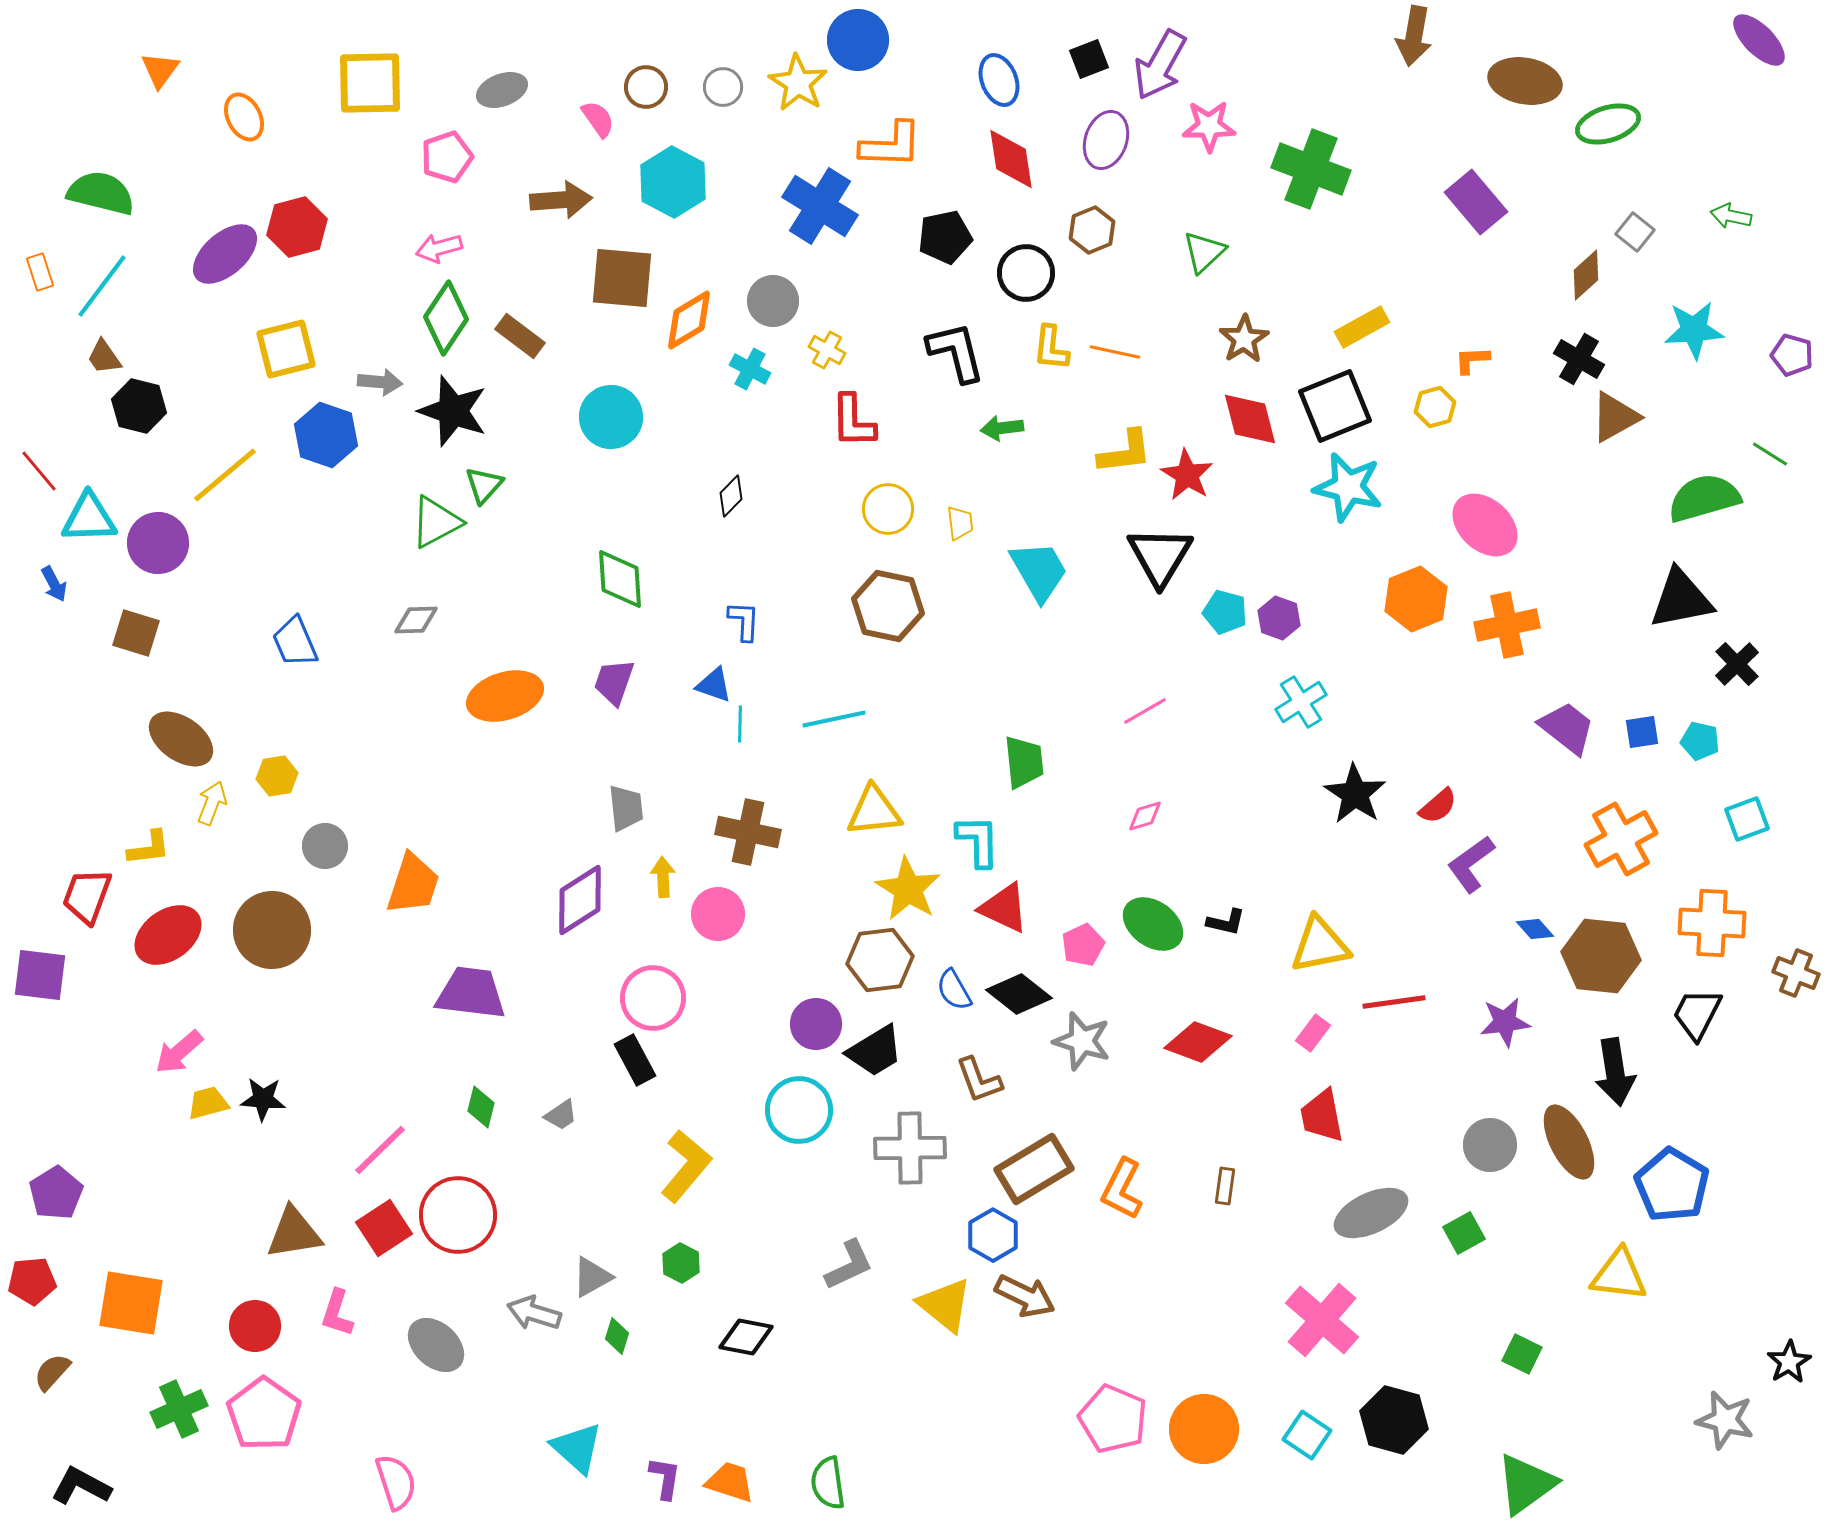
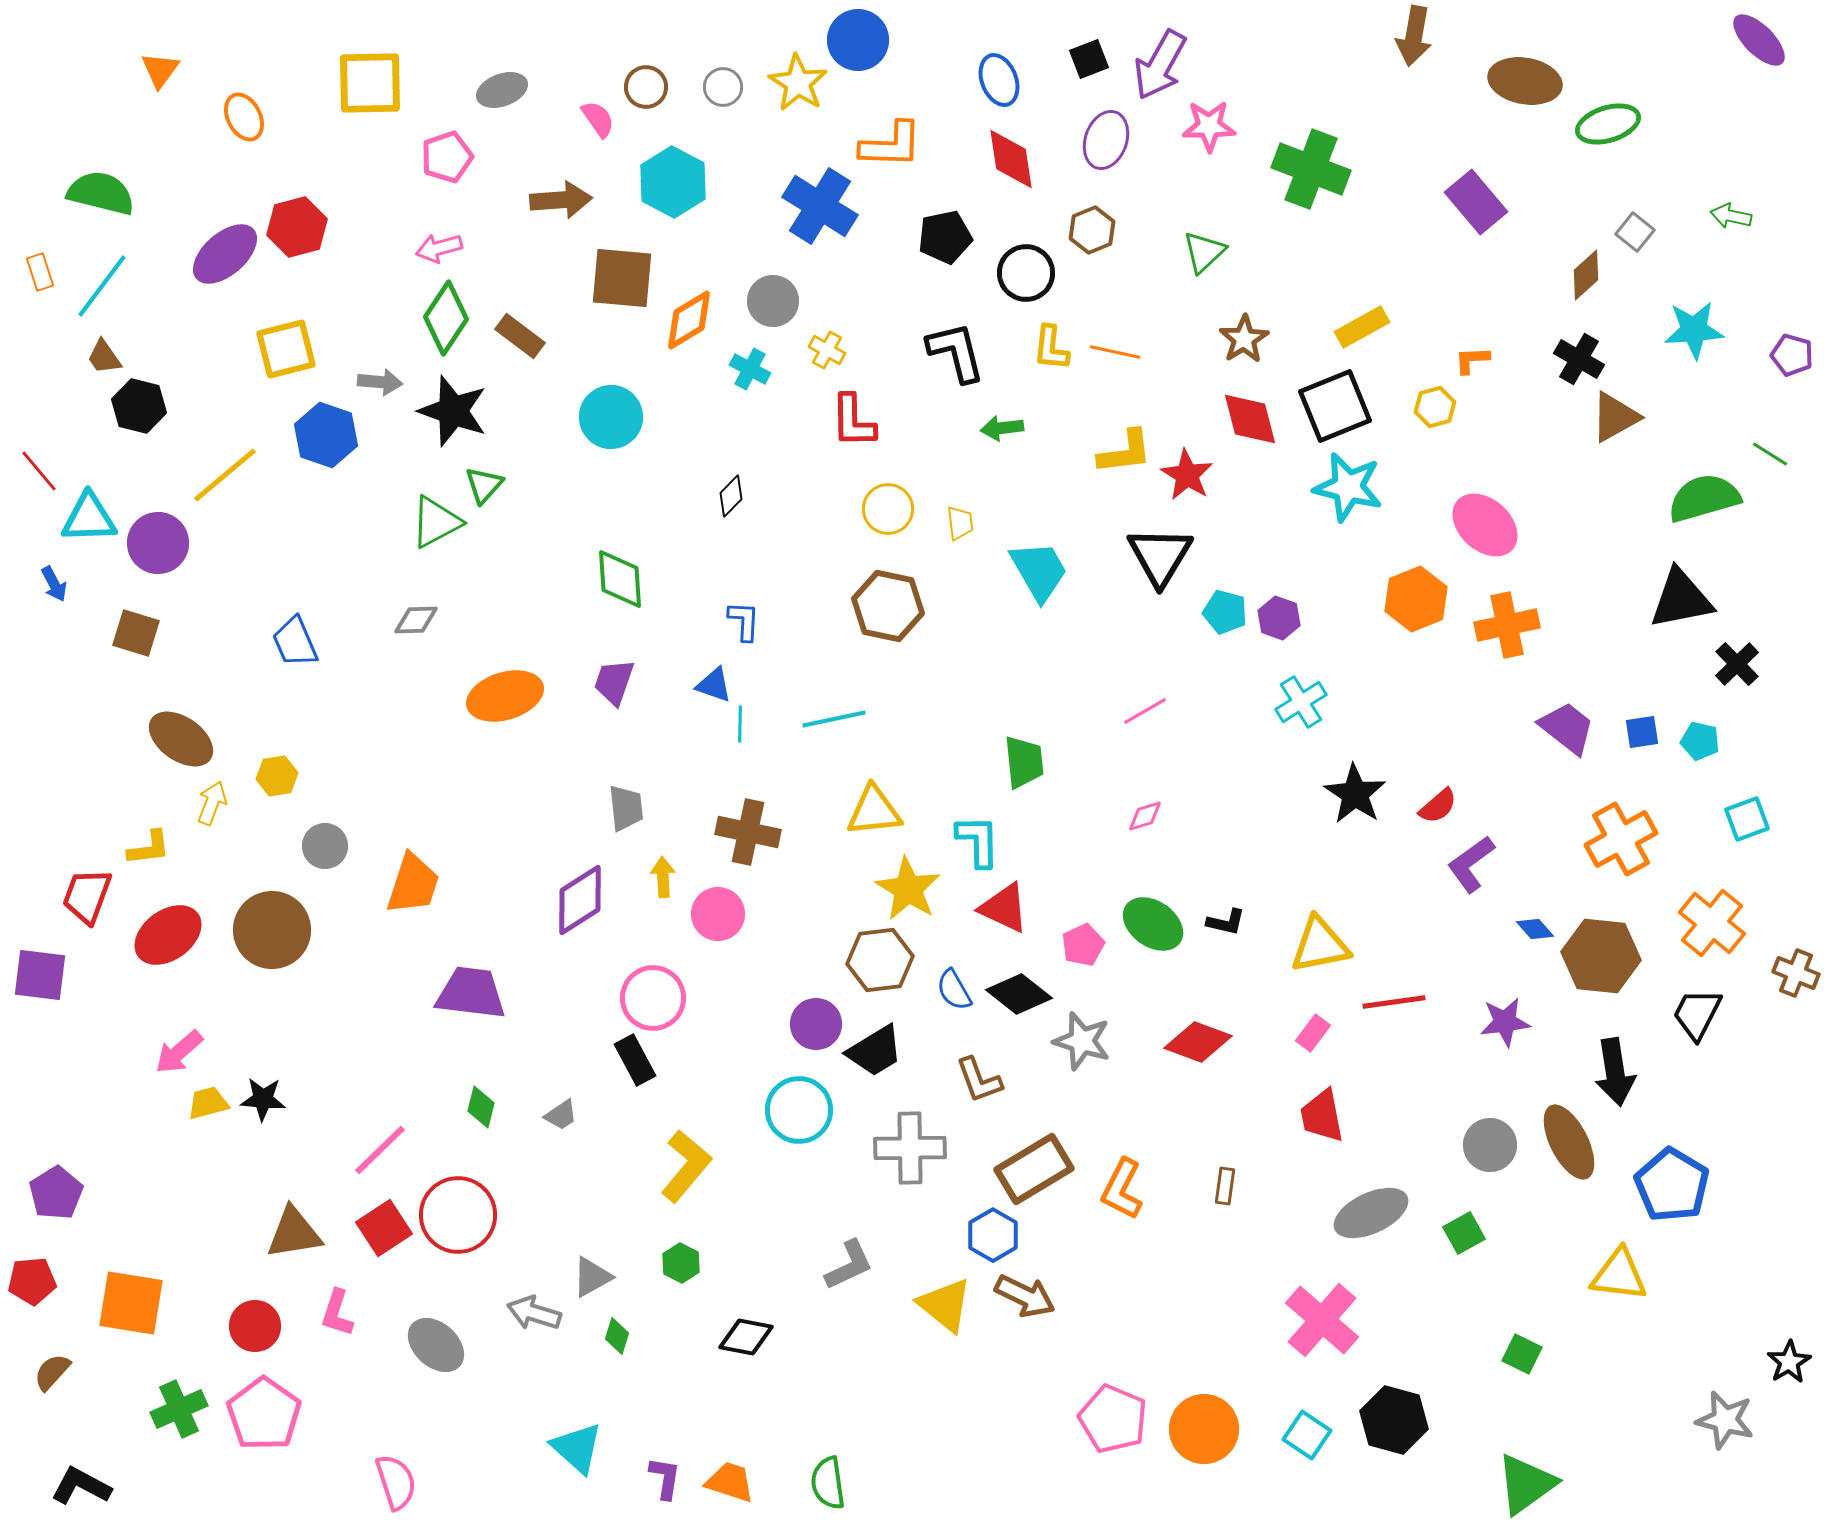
orange cross at (1712, 923): rotated 36 degrees clockwise
